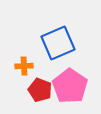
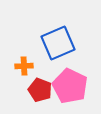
pink pentagon: rotated 8 degrees counterclockwise
